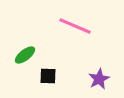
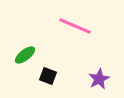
black square: rotated 18 degrees clockwise
